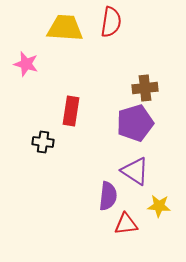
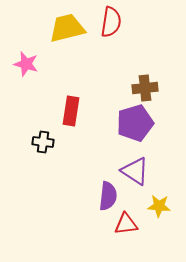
yellow trapezoid: moved 2 px right; rotated 18 degrees counterclockwise
